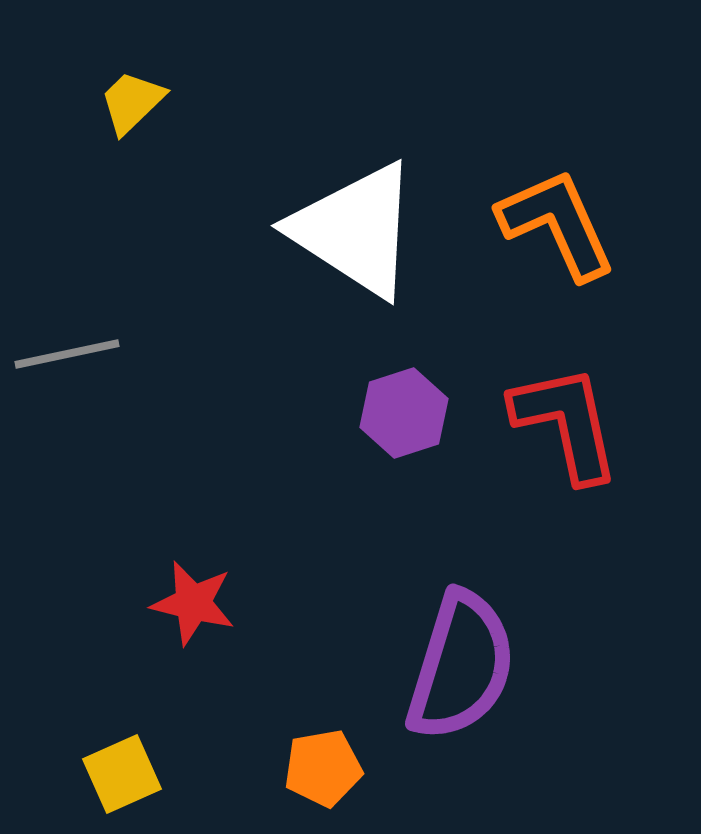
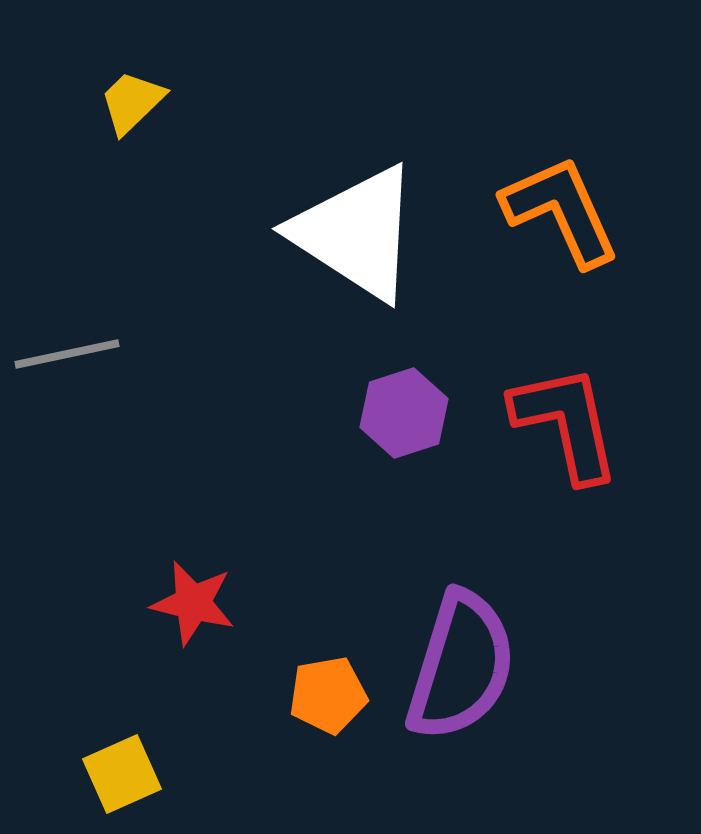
orange L-shape: moved 4 px right, 13 px up
white triangle: moved 1 px right, 3 px down
orange pentagon: moved 5 px right, 73 px up
